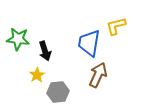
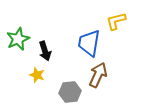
yellow L-shape: moved 5 px up
green star: rotated 30 degrees counterclockwise
yellow star: rotated 21 degrees counterclockwise
gray hexagon: moved 12 px right
